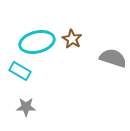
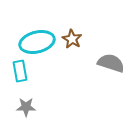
gray semicircle: moved 2 px left, 5 px down
cyan rectangle: rotated 50 degrees clockwise
